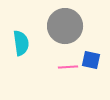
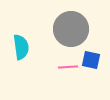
gray circle: moved 6 px right, 3 px down
cyan semicircle: moved 4 px down
